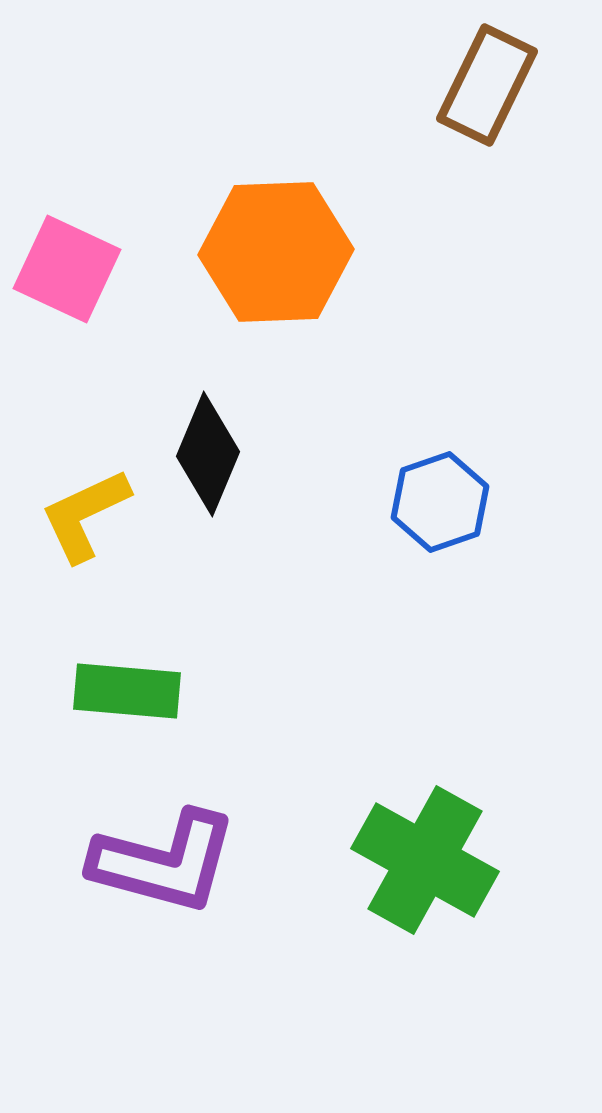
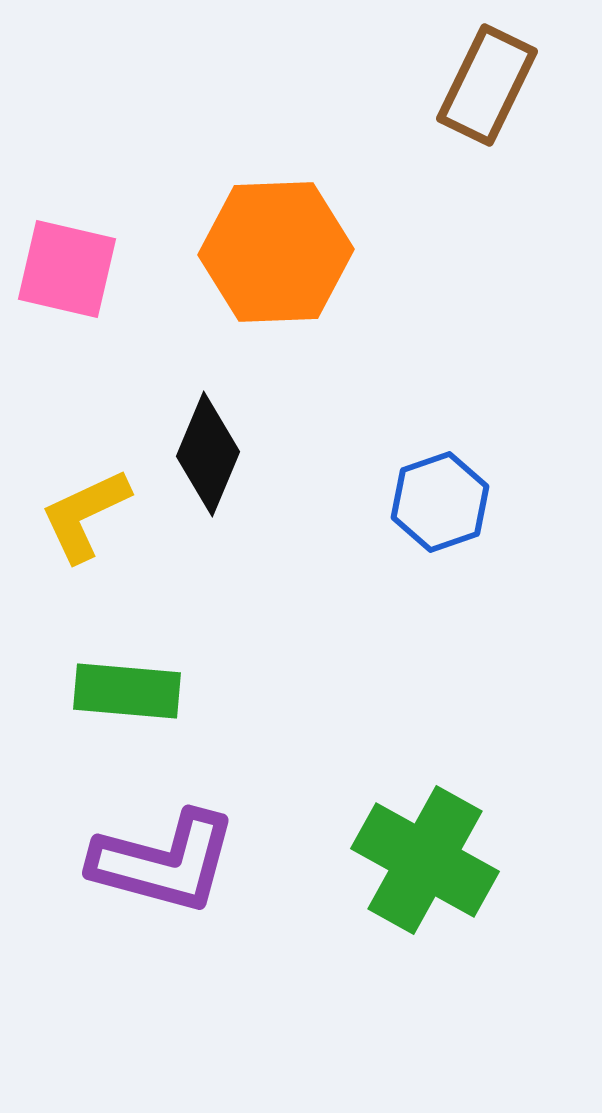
pink square: rotated 12 degrees counterclockwise
